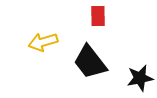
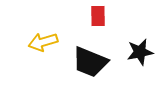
black trapezoid: rotated 30 degrees counterclockwise
black star: moved 26 px up
